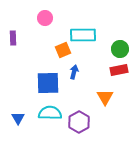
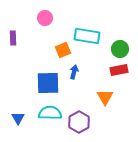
cyan rectangle: moved 4 px right, 1 px down; rotated 10 degrees clockwise
